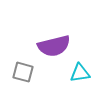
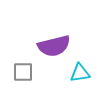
gray square: rotated 15 degrees counterclockwise
